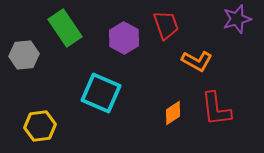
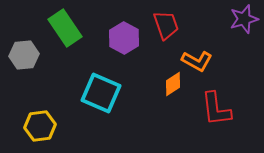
purple star: moved 7 px right
orange diamond: moved 29 px up
